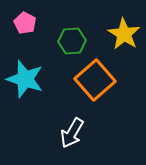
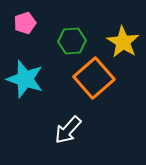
pink pentagon: rotated 25 degrees clockwise
yellow star: moved 1 px left, 8 px down
orange square: moved 1 px left, 2 px up
white arrow: moved 4 px left, 3 px up; rotated 12 degrees clockwise
